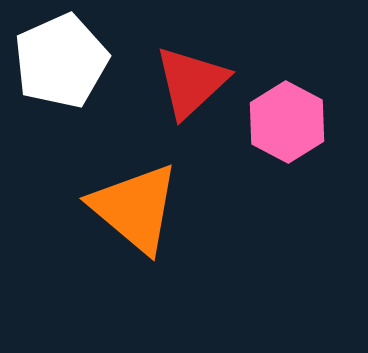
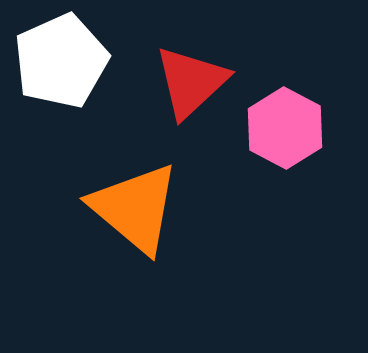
pink hexagon: moved 2 px left, 6 px down
